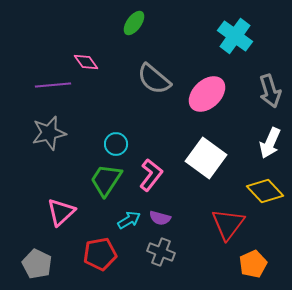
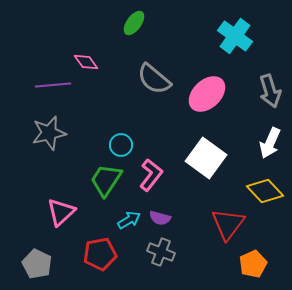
cyan circle: moved 5 px right, 1 px down
